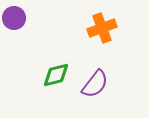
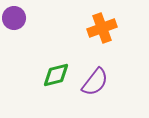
purple semicircle: moved 2 px up
